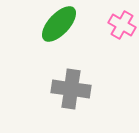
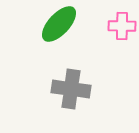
pink cross: moved 1 px down; rotated 28 degrees counterclockwise
